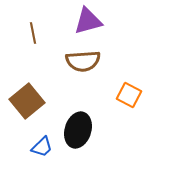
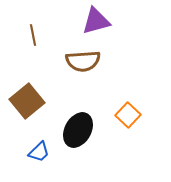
purple triangle: moved 8 px right
brown line: moved 2 px down
orange square: moved 1 px left, 20 px down; rotated 15 degrees clockwise
black ellipse: rotated 12 degrees clockwise
blue trapezoid: moved 3 px left, 5 px down
